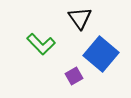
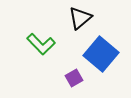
black triangle: rotated 25 degrees clockwise
purple square: moved 2 px down
